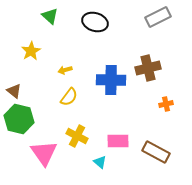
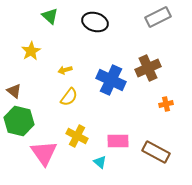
brown cross: rotated 10 degrees counterclockwise
blue cross: rotated 24 degrees clockwise
green hexagon: moved 2 px down
